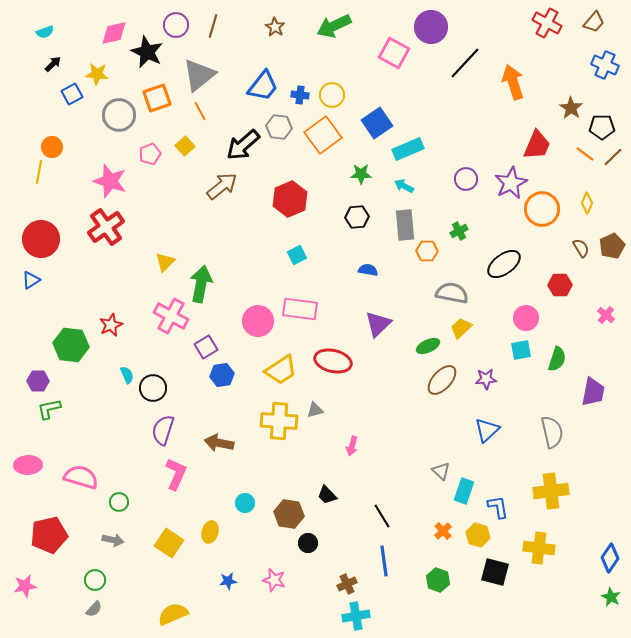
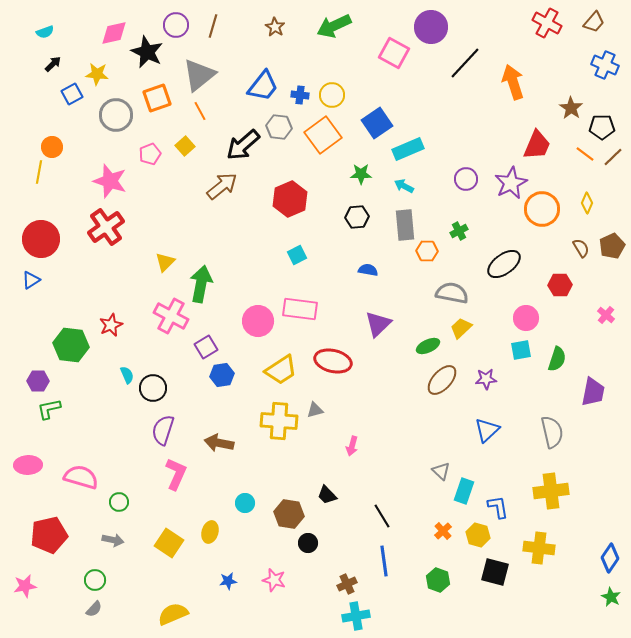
gray circle at (119, 115): moved 3 px left
